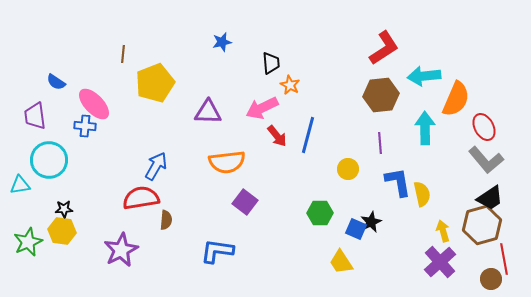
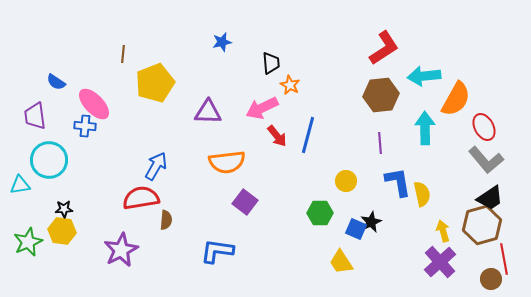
orange semicircle at (456, 99): rotated 6 degrees clockwise
yellow circle at (348, 169): moved 2 px left, 12 px down
